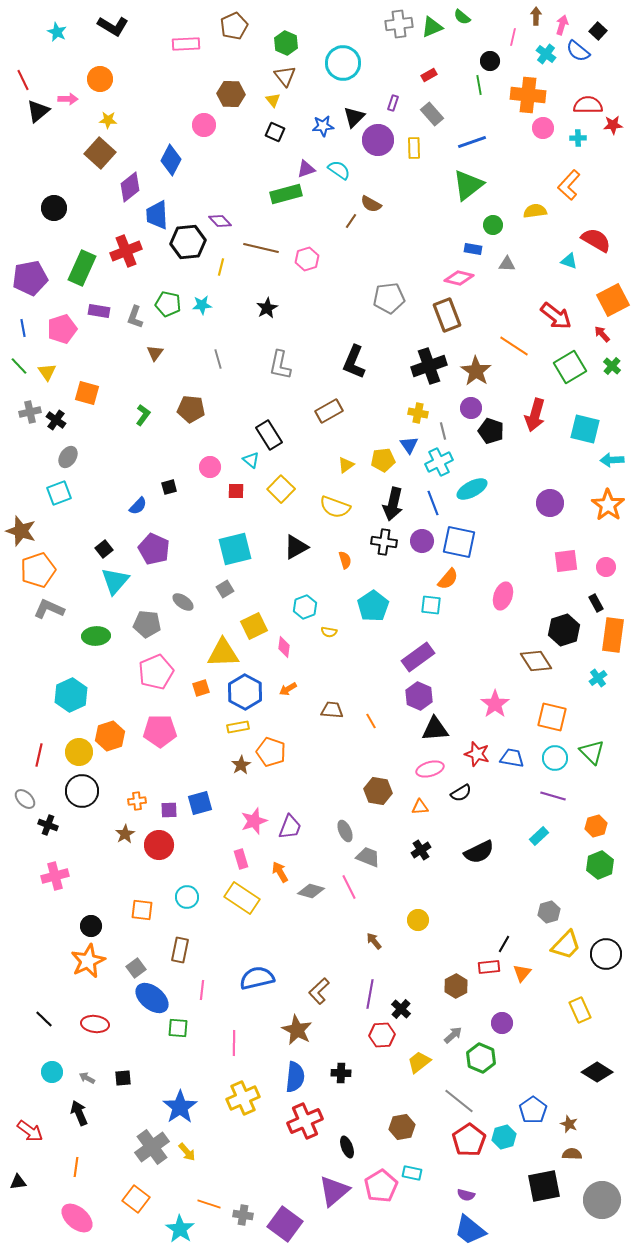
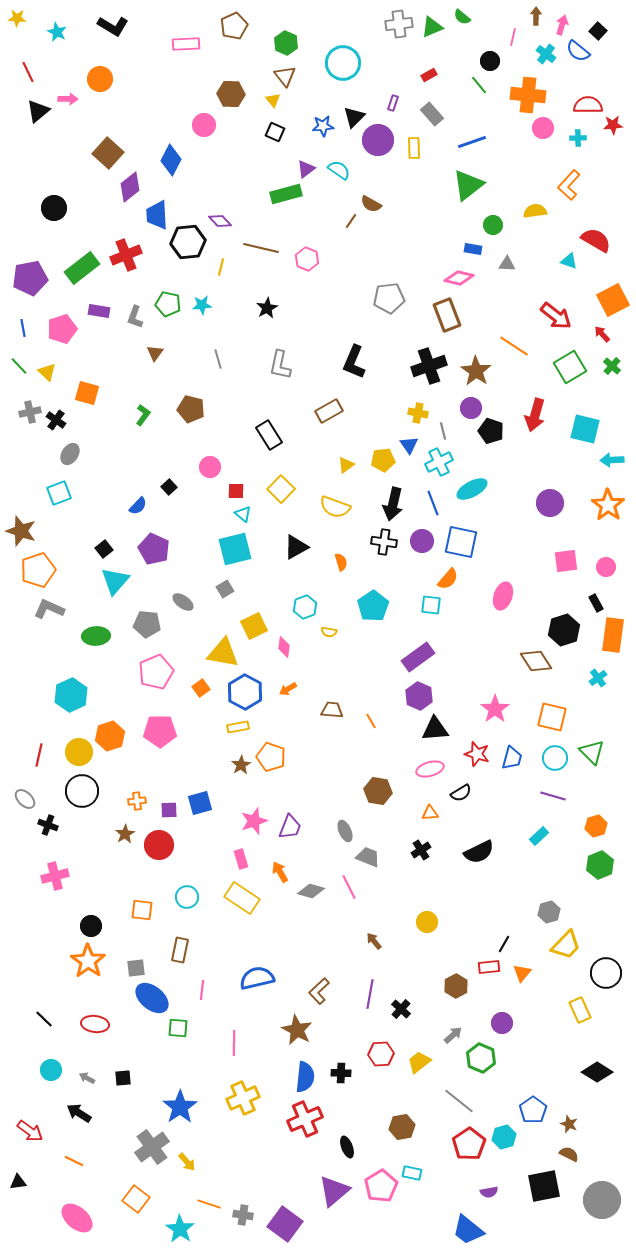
red line at (23, 80): moved 5 px right, 8 px up
green line at (479, 85): rotated 30 degrees counterclockwise
yellow star at (108, 120): moved 91 px left, 102 px up
brown square at (100, 153): moved 8 px right
purple triangle at (306, 169): rotated 18 degrees counterclockwise
red cross at (126, 251): moved 4 px down
pink hexagon at (307, 259): rotated 20 degrees counterclockwise
green rectangle at (82, 268): rotated 28 degrees clockwise
yellow triangle at (47, 372): rotated 12 degrees counterclockwise
brown pentagon at (191, 409): rotated 8 degrees clockwise
gray ellipse at (68, 457): moved 2 px right, 3 px up
cyan triangle at (251, 460): moved 8 px left, 54 px down
black square at (169, 487): rotated 28 degrees counterclockwise
blue square at (459, 542): moved 2 px right
orange semicircle at (345, 560): moved 4 px left, 2 px down
yellow triangle at (223, 653): rotated 12 degrees clockwise
orange square at (201, 688): rotated 18 degrees counterclockwise
pink star at (495, 704): moved 5 px down
orange pentagon at (271, 752): moved 5 px down
blue trapezoid at (512, 758): rotated 95 degrees clockwise
orange triangle at (420, 807): moved 10 px right, 6 px down
yellow circle at (418, 920): moved 9 px right, 2 px down
black circle at (606, 954): moved 19 px down
orange star at (88, 961): rotated 12 degrees counterclockwise
gray square at (136, 968): rotated 30 degrees clockwise
red hexagon at (382, 1035): moved 1 px left, 19 px down
cyan circle at (52, 1072): moved 1 px left, 2 px up
blue semicircle at (295, 1077): moved 10 px right
black arrow at (79, 1113): rotated 35 degrees counterclockwise
red cross at (305, 1121): moved 2 px up
red pentagon at (469, 1140): moved 4 px down
yellow arrow at (187, 1152): moved 10 px down
brown semicircle at (572, 1154): moved 3 px left; rotated 24 degrees clockwise
orange line at (76, 1167): moved 2 px left, 6 px up; rotated 72 degrees counterclockwise
purple semicircle at (466, 1195): moved 23 px right, 3 px up; rotated 24 degrees counterclockwise
blue trapezoid at (470, 1230): moved 2 px left
